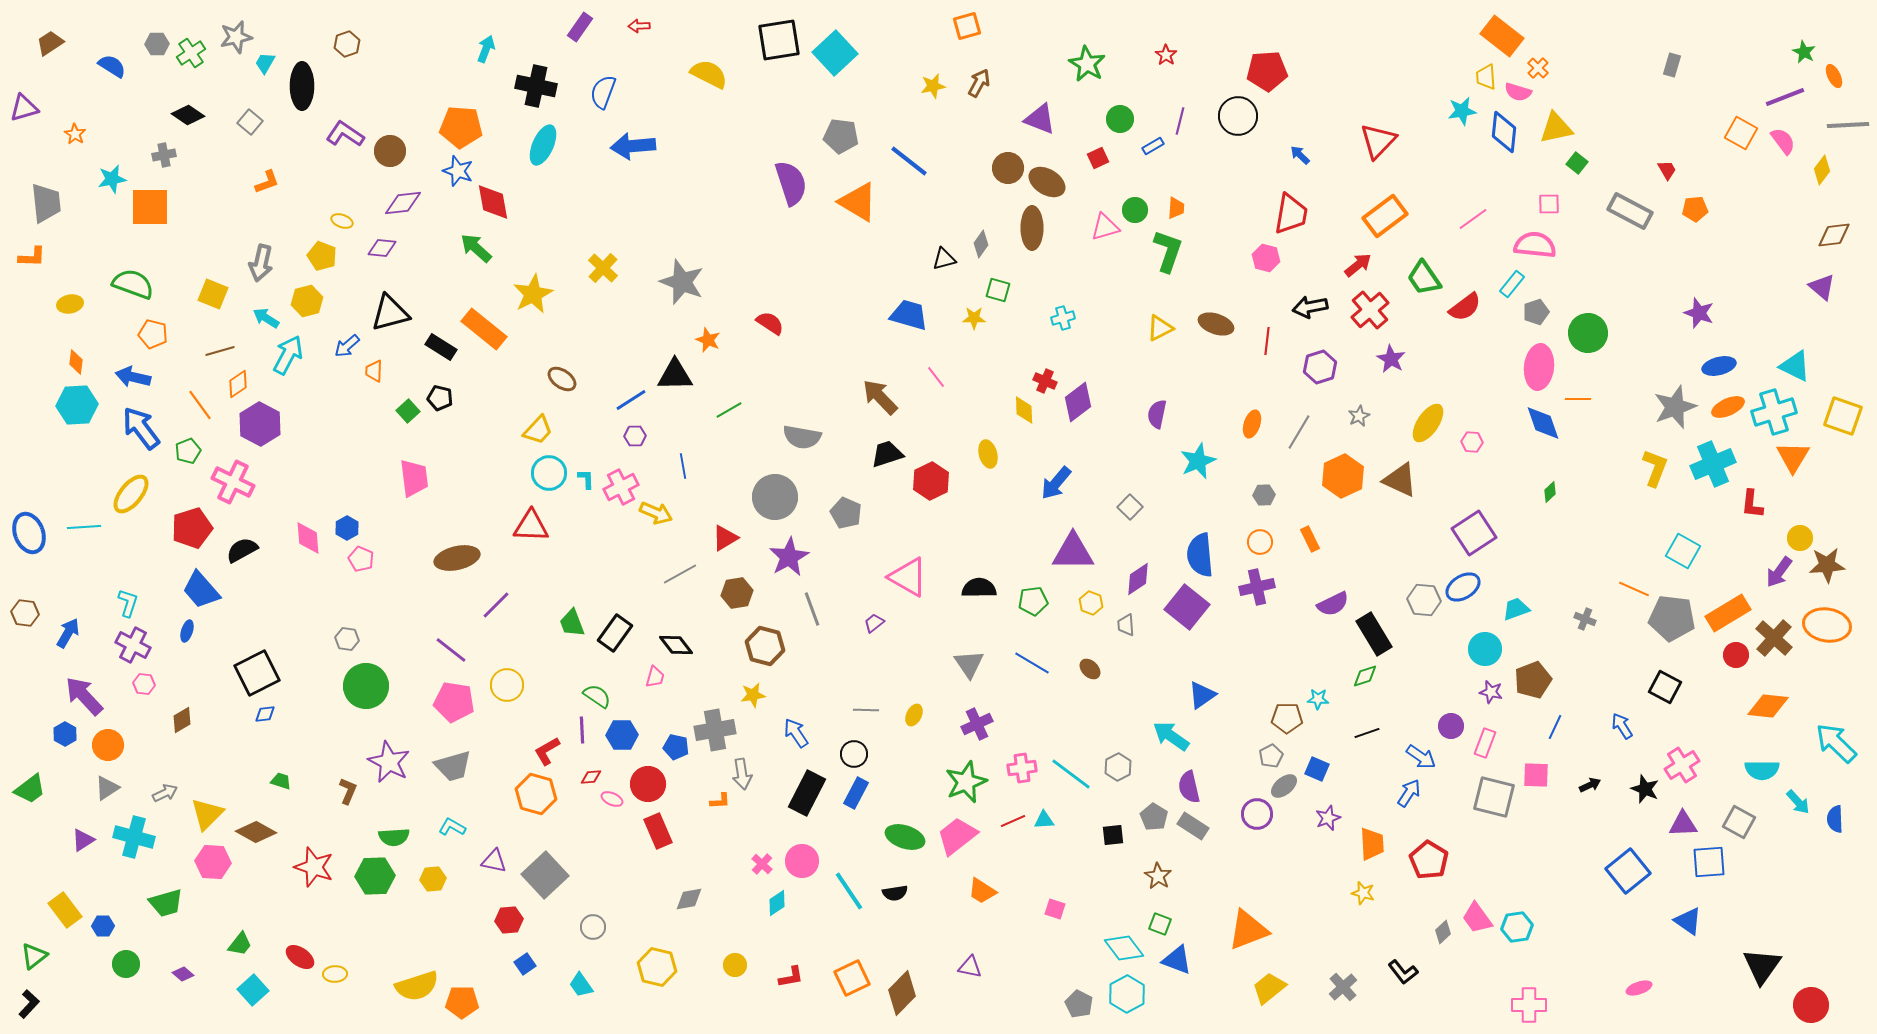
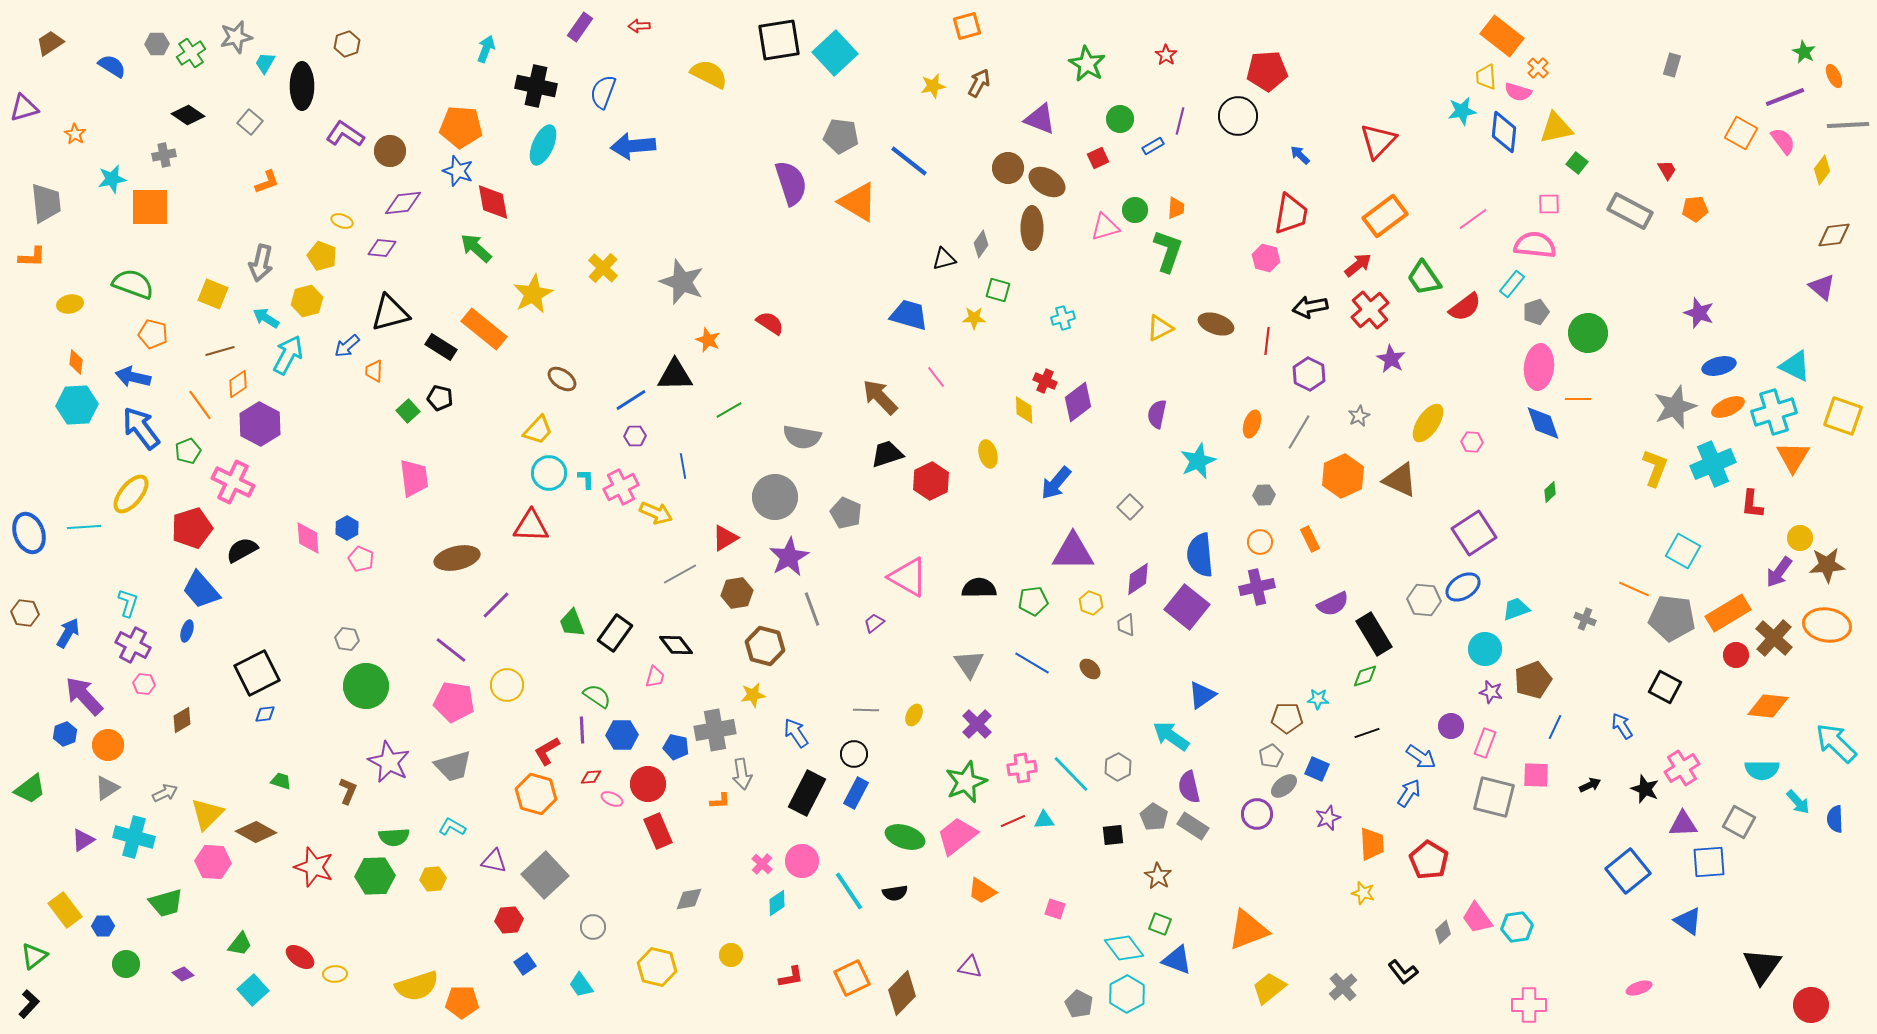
purple hexagon at (1320, 367): moved 11 px left, 7 px down; rotated 16 degrees counterclockwise
purple cross at (977, 724): rotated 20 degrees counterclockwise
blue hexagon at (65, 734): rotated 10 degrees clockwise
pink cross at (1682, 765): moved 3 px down
cyan line at (1071, 774): rotated 9 degrees clockwise
yellow circle at (735, 965): moved 4 px left, 10 px up
